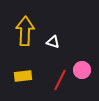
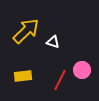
yellow arrow: moved 1 px right; rotated 44 degrees clockwise
